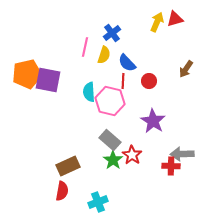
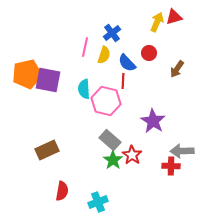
red triangle: moved 1 px left, 2 px up
brown arrow: moved 9 px left
red circle: moved 28 px up
cyan semicircle: moved 5 px left, 3 px up
pink hexagon: moved 4 px left
gray arrow: moved 3 px up
brown rectangle: moved 21 px left, 16 px up
